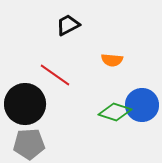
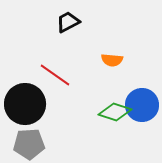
black trapezoid: moved 3 px up
